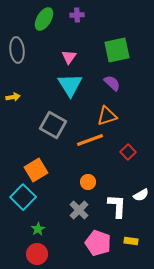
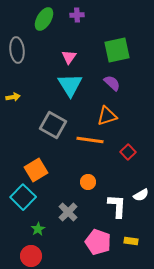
orange line: rotated 28 degrees clockwise
gray cross: moved 11 px left, 2 px down
pink pentagon: moved 1 px up
red circle: moved 6 px left, 2 px down
